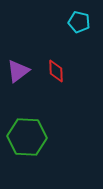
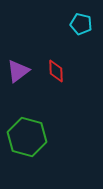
cyan pentagon: moved 2 px right, 2 px down
green hexagon: rotated 12 degrees clockwise
